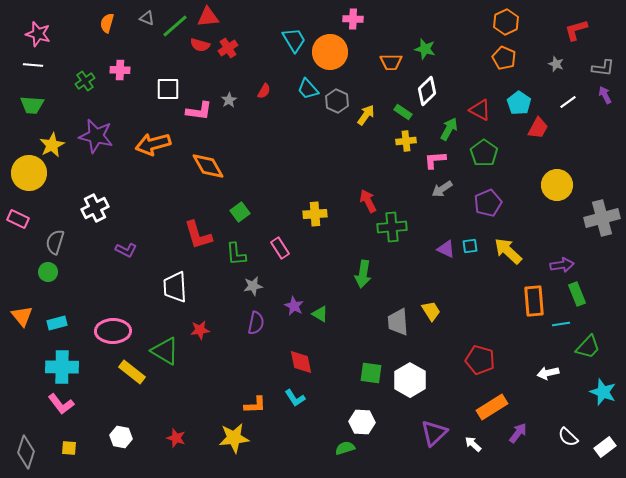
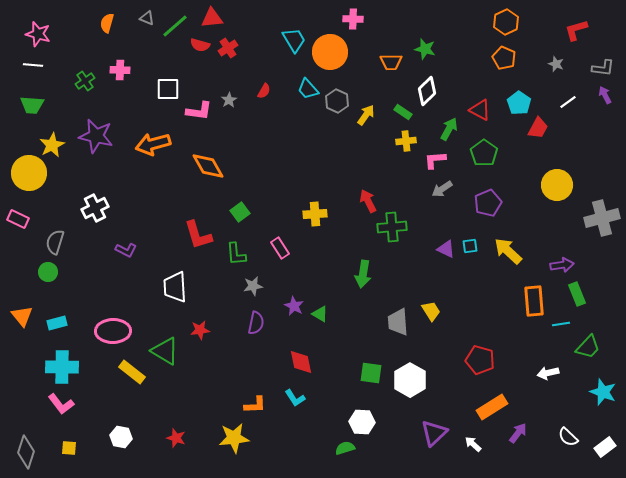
red triangle at (208, 17): moved 4 px right, 1 px down
